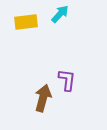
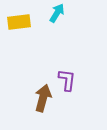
cyan arrow: moved 3 px left, 1 px up; rotated 12 degrees counterclockwise
yellow rectangle: moved 7 px left
